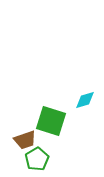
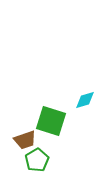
green pentagon: moved 1 px down
